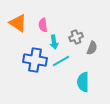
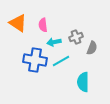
cyan arrow: rotated 88 degrees clockwise
